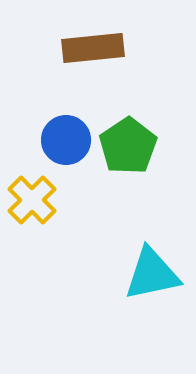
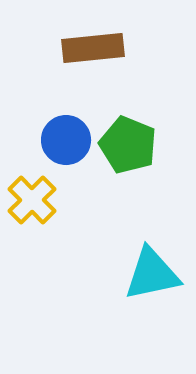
green pentagon: moved 1 px up; rotated 16 degrees counterclockwise
